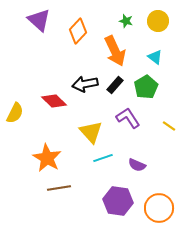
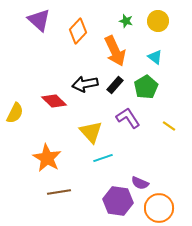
purple semicircle: moved 3 px right, 18 px down
brown line: moved 4 px down
